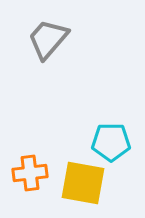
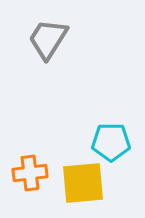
gray trapezoid: rotated 9 degrees counterclockwise
yellow square: rotated 15 degrees counterclockwise
